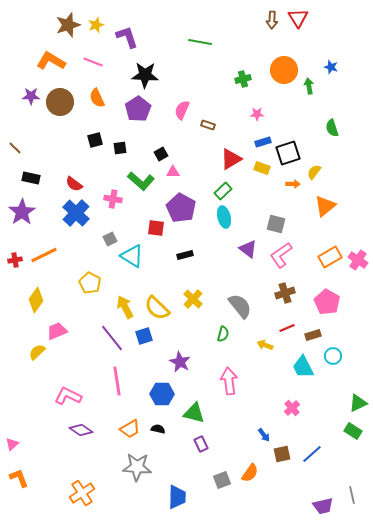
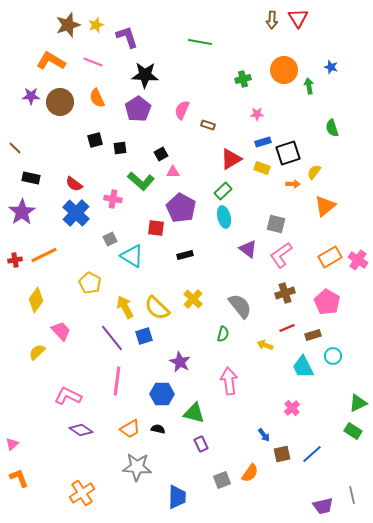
pink trapezoid at (57, 331): moved 4 px right; rotated 70 degrees clockwise
pink line at (117, 381): rotated 16 degrees clockwise
